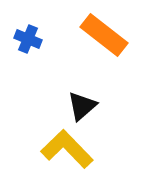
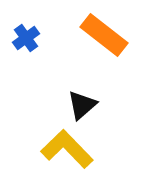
blue cross: moved 2 px left, 1 px up; rotated 32 degrees clockwise
black triangle: moved 1 px up
